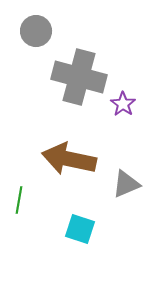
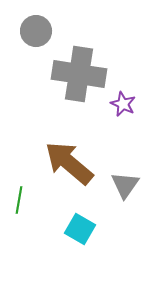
gray cross: moved 3 px up; rotated 6 degrees counterclockwise
purple star: rotated 10 degrees counterclockwise
brown arrow: moved 4 px down; rotated 28 degrees clockwise
gray triangle: moved 1 px left, 1 px down; rotated 32 degrees counterclockwise
cyan square: rotated 12 degrees clockwise
